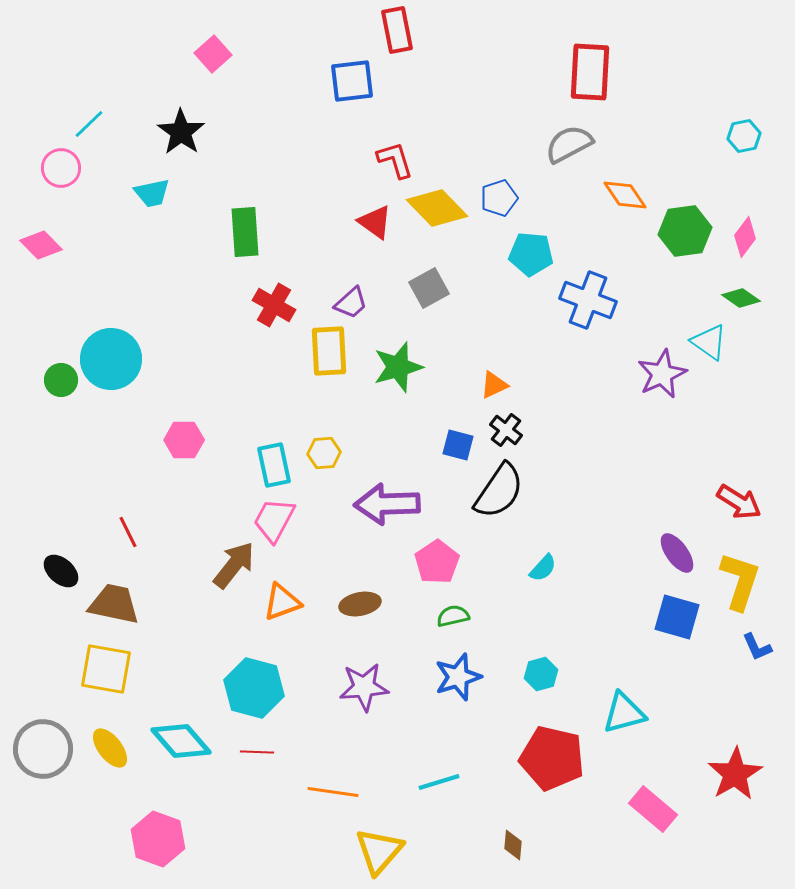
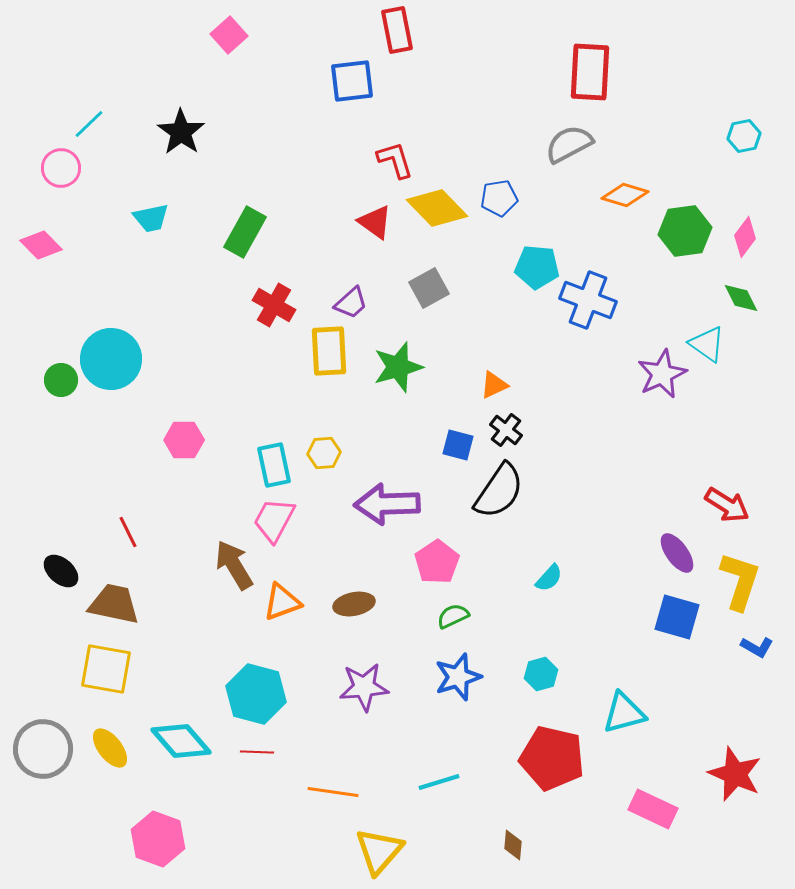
pink square at (213, 54): moved 16 px right, 19 px up
cyan trapezoid at (152, 193): moved 1 px left, 25 px down
orange diamond at (625, 195): rotated 39 degrees counterclockwise
blue pentagon at (499, 198): rotated 9 degrees clockwise
green rectangle at (245, 232): rotated 33 degrees clockwise
cyan pentagon at (531, 254): moved 6 px right, 13 px down
green diamond at (741, 298): rotated 30 degrees clockwise
cyan triangle at (709, 342): moved 2 px left, 2 px down
red arrow at (739, 502): moved 12 px left, 3 px down
brown arrow at (234, 565): rotated 69 degrees counterclockwise
cyan semicircle at (543, 568): moved 6 px right, 10 px down
brown ellipse at (360, 604): moved 6 px left
green semicircle at (453, 616): rotated 12 degrees counterclockwise
blue L-shape at (757, 647): rotated 36 degrees counterclockwise
cyan hexagon at (254, 688): moved 2 px right, 6 px down
red star at (735, 774): rotated 18 degrees counterclockwise
pink rectangle at (653, 809): rotated 15 degrees counterclockwise
